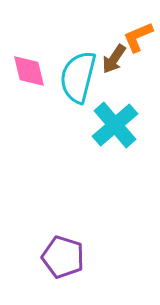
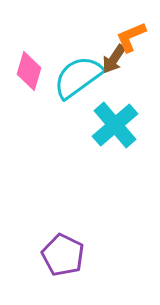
orange L-shape: moved 7 px left
pink diamond: rotated 30 degrees clockwise
cyan semicircle: rotated 40 degrees clockwise
purple pentagon: moved 2 px up; rotated 9 degrees clockwise
